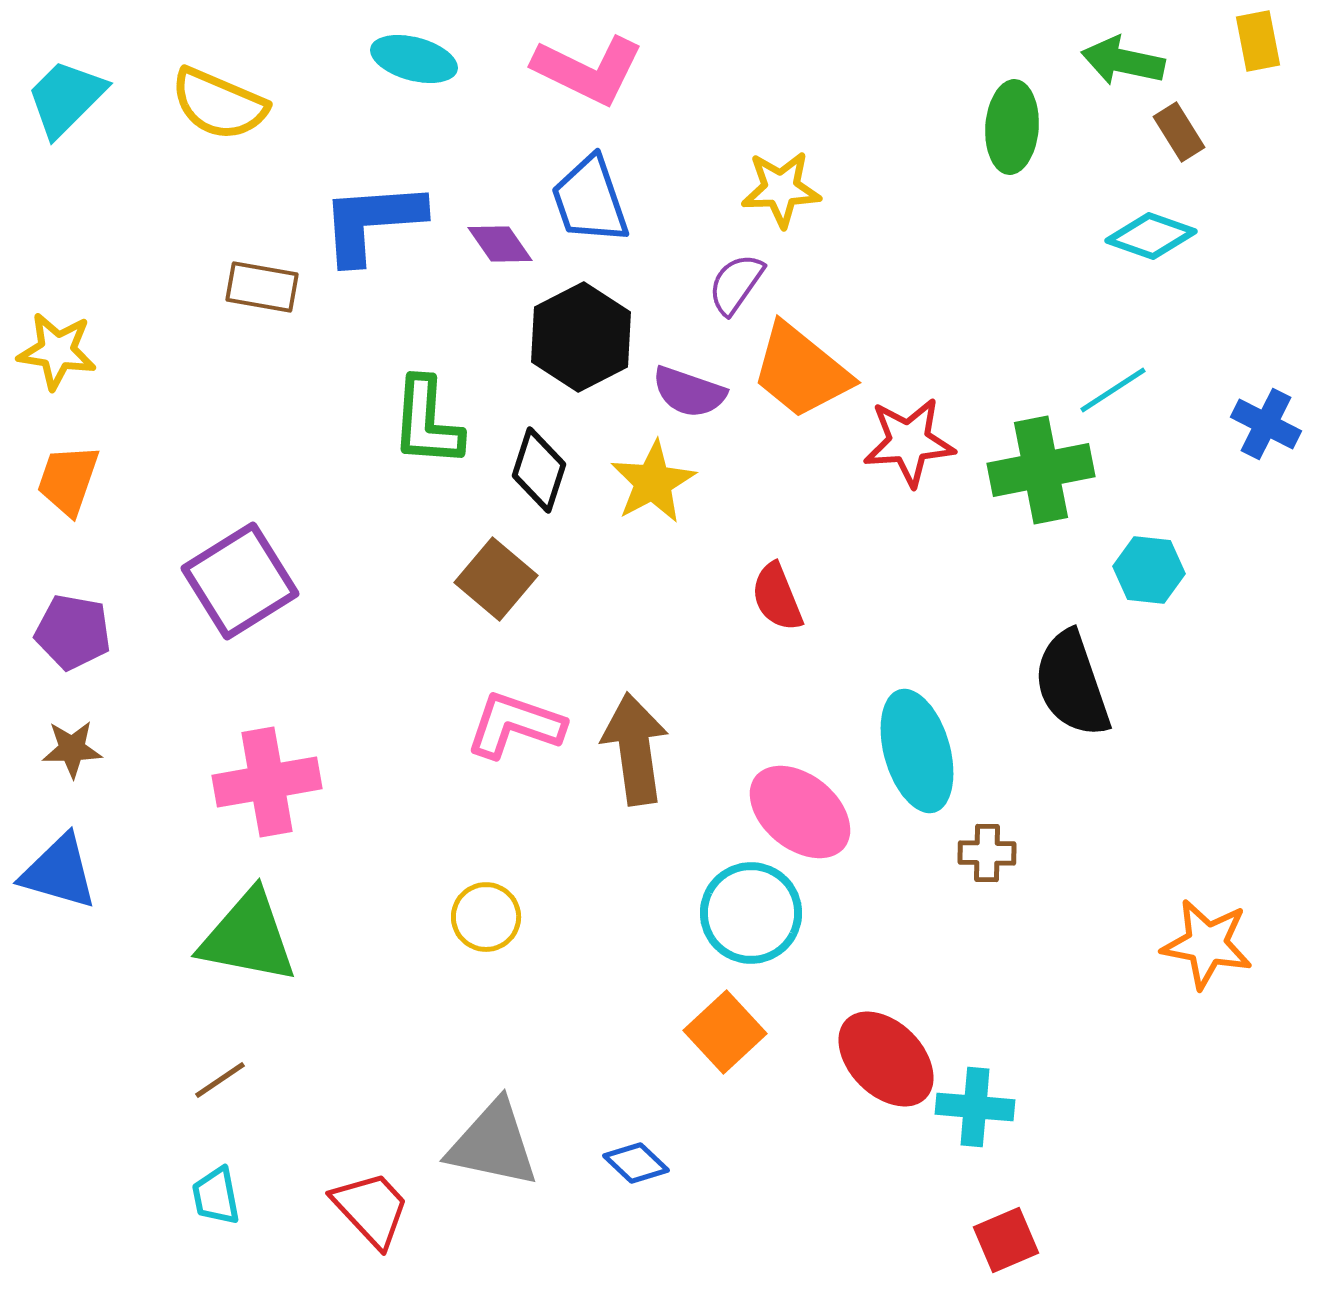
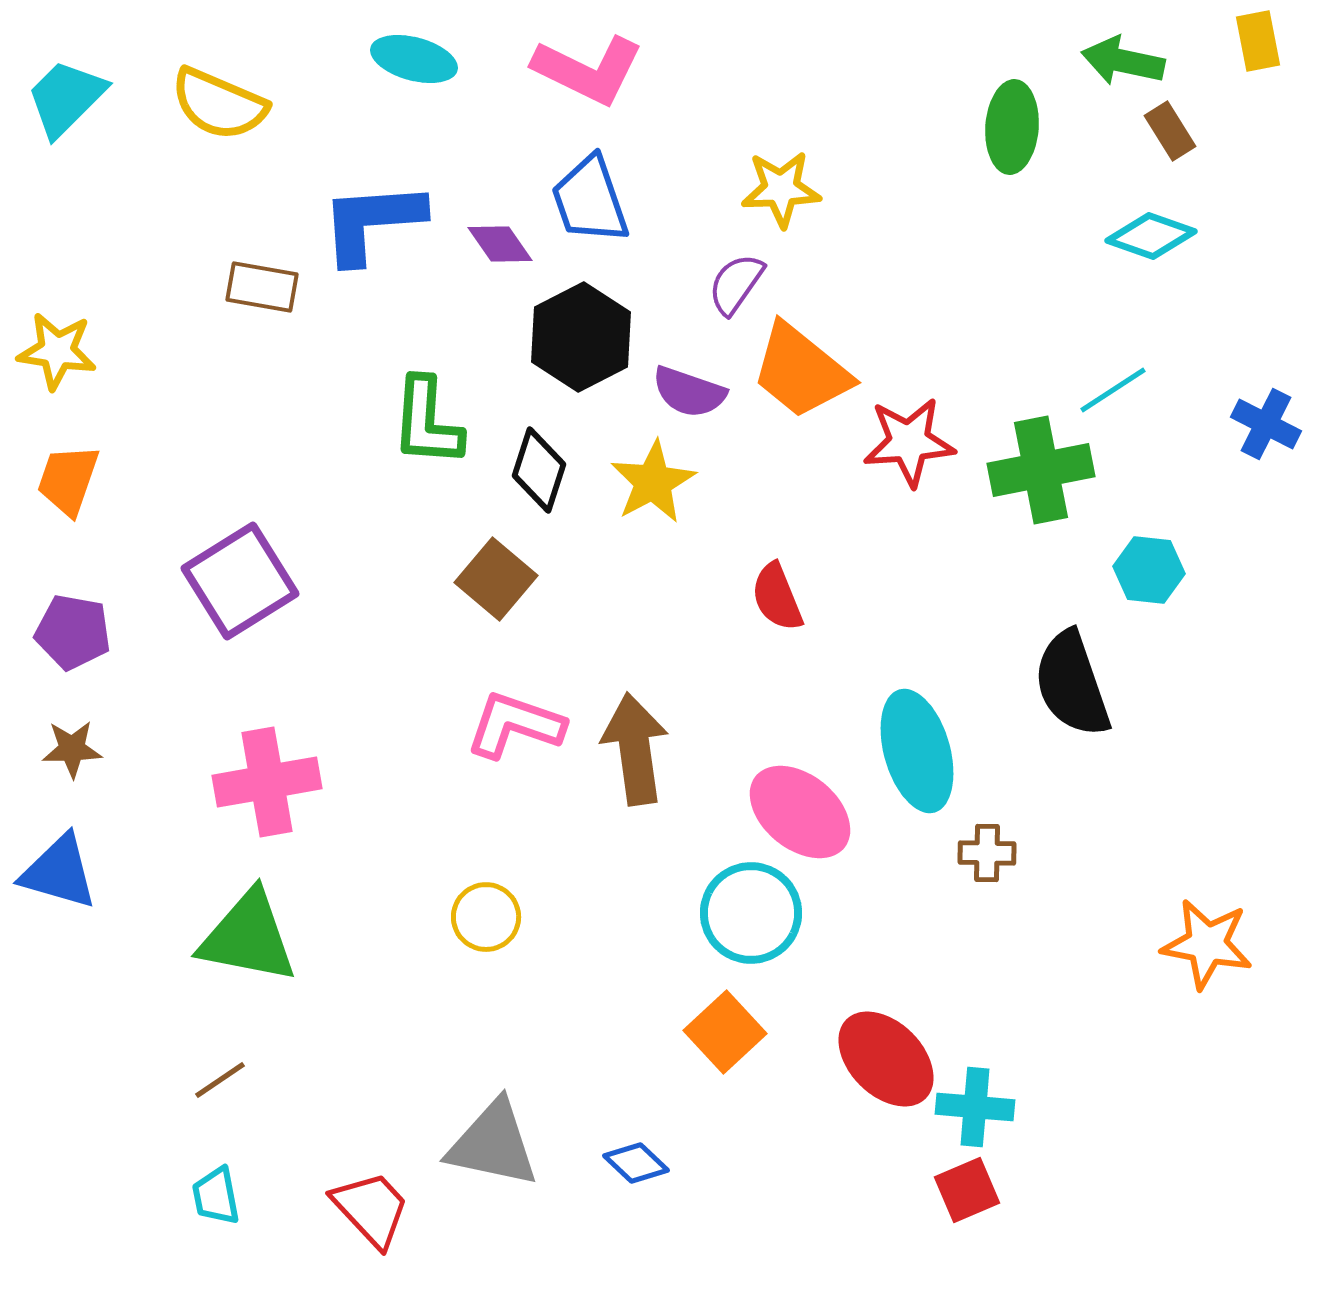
brown rectangle at (1179, 132): moved 9 px left, 1 px up
red square at (1006, 1240): moved 39 px left, 50 px up
